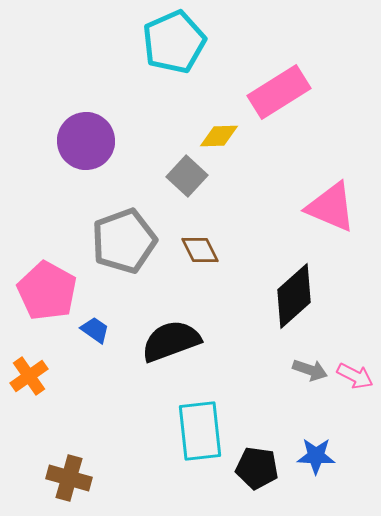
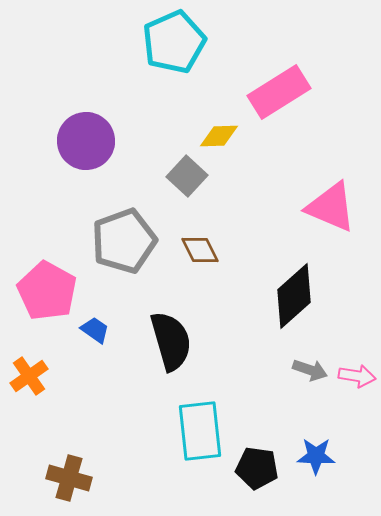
black semicircle: rotated 94 degrees clockwise
pink arrow: moved 2 px right; rotated 18 degrees counterclockwise
